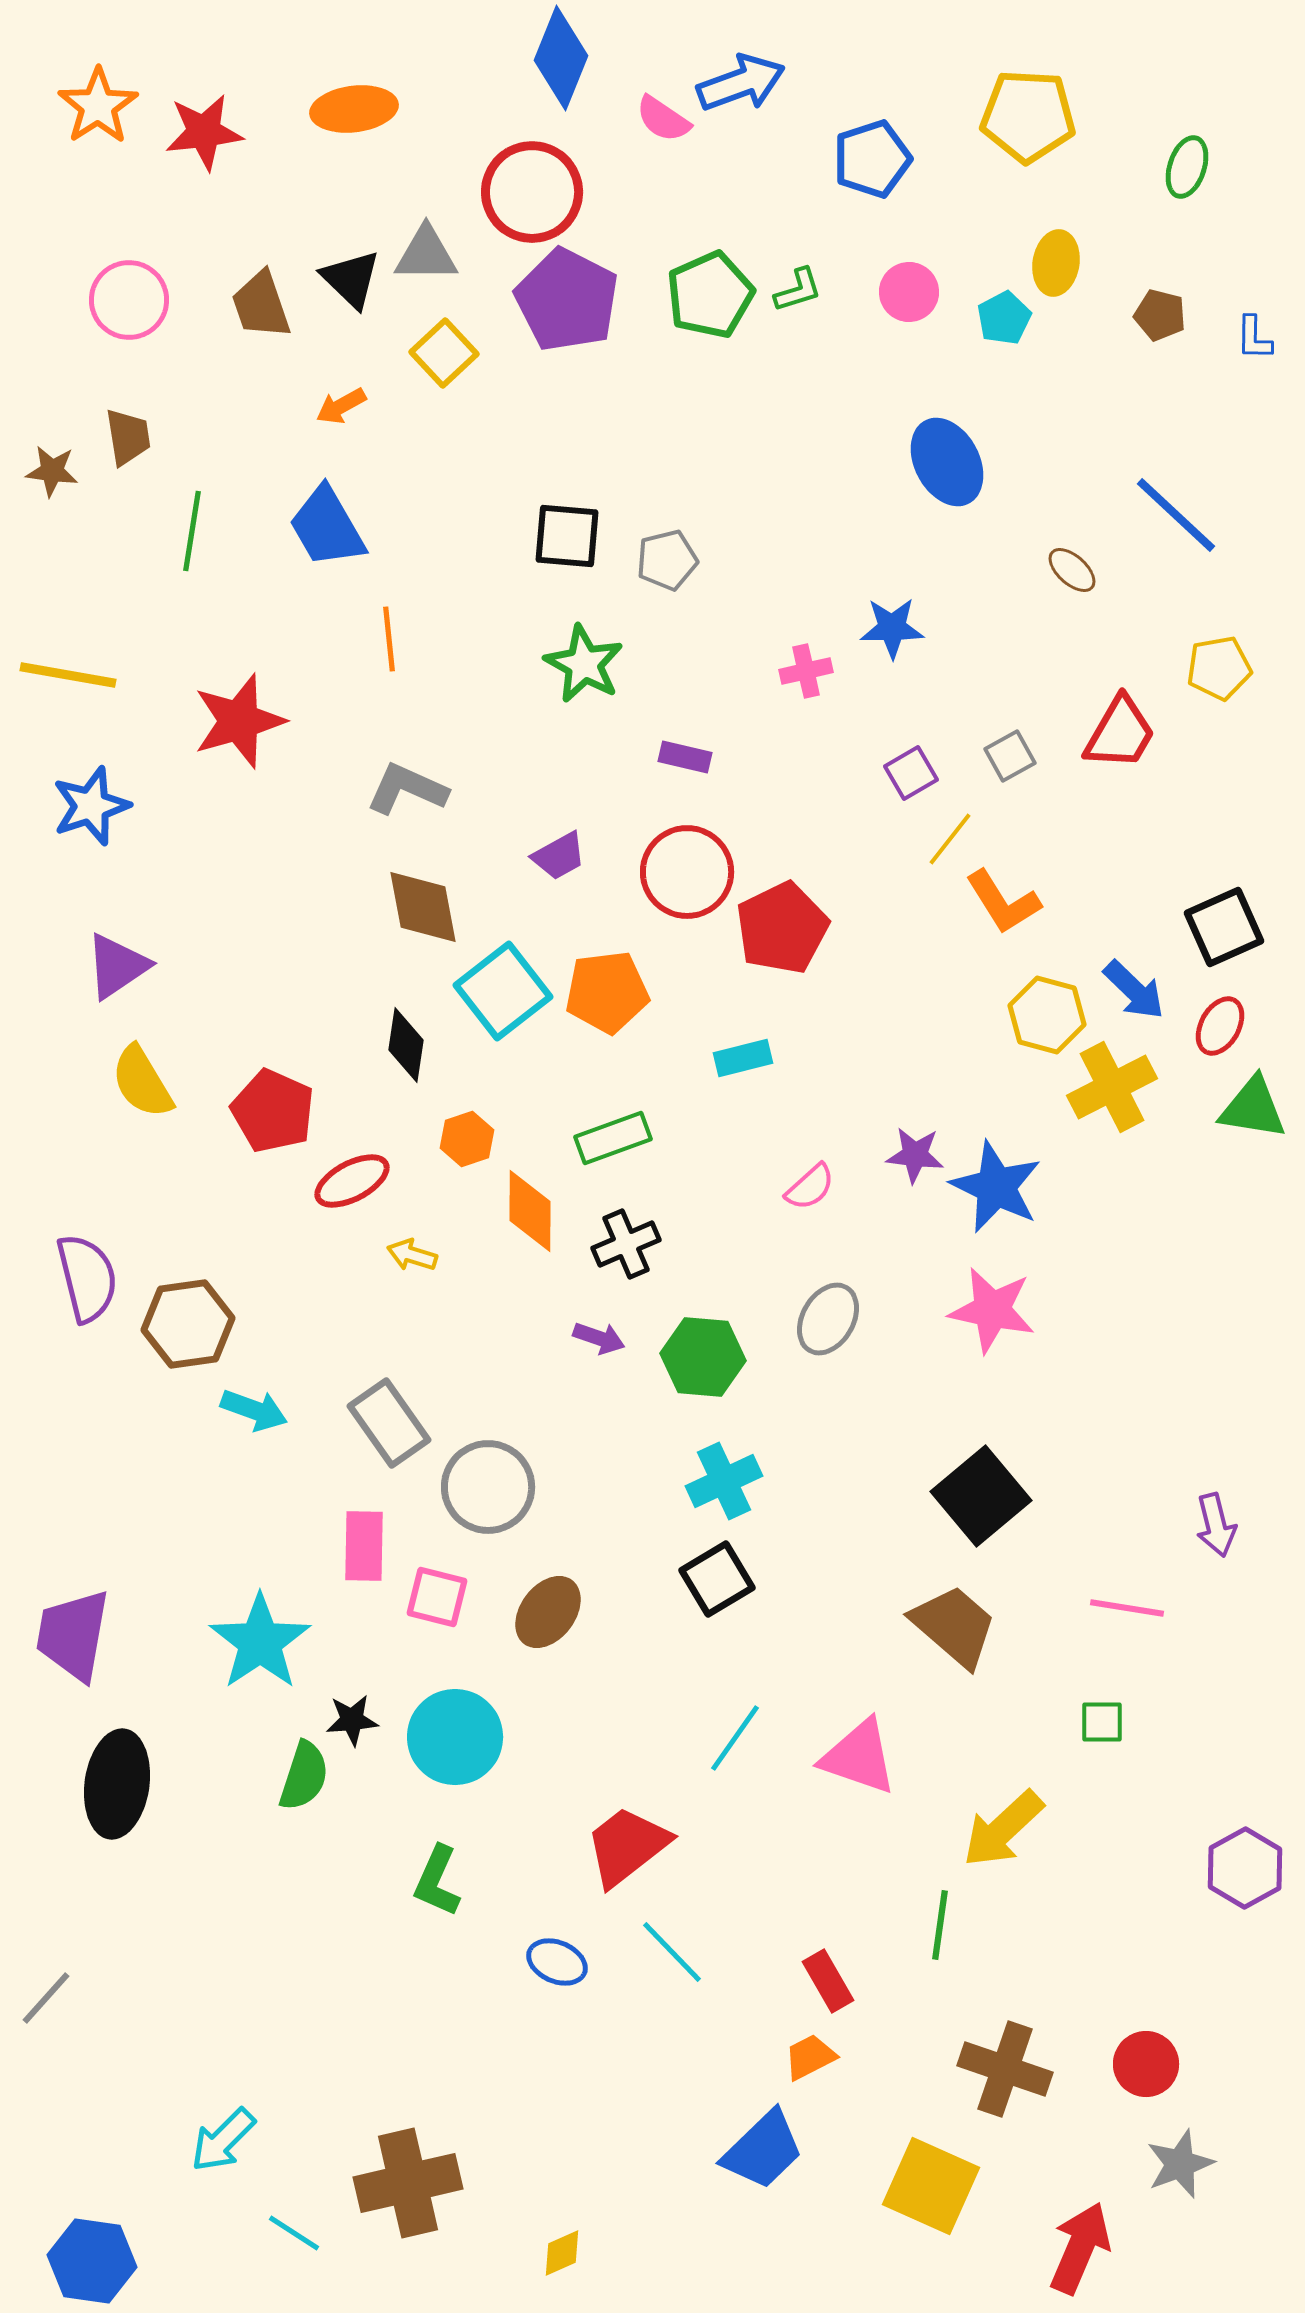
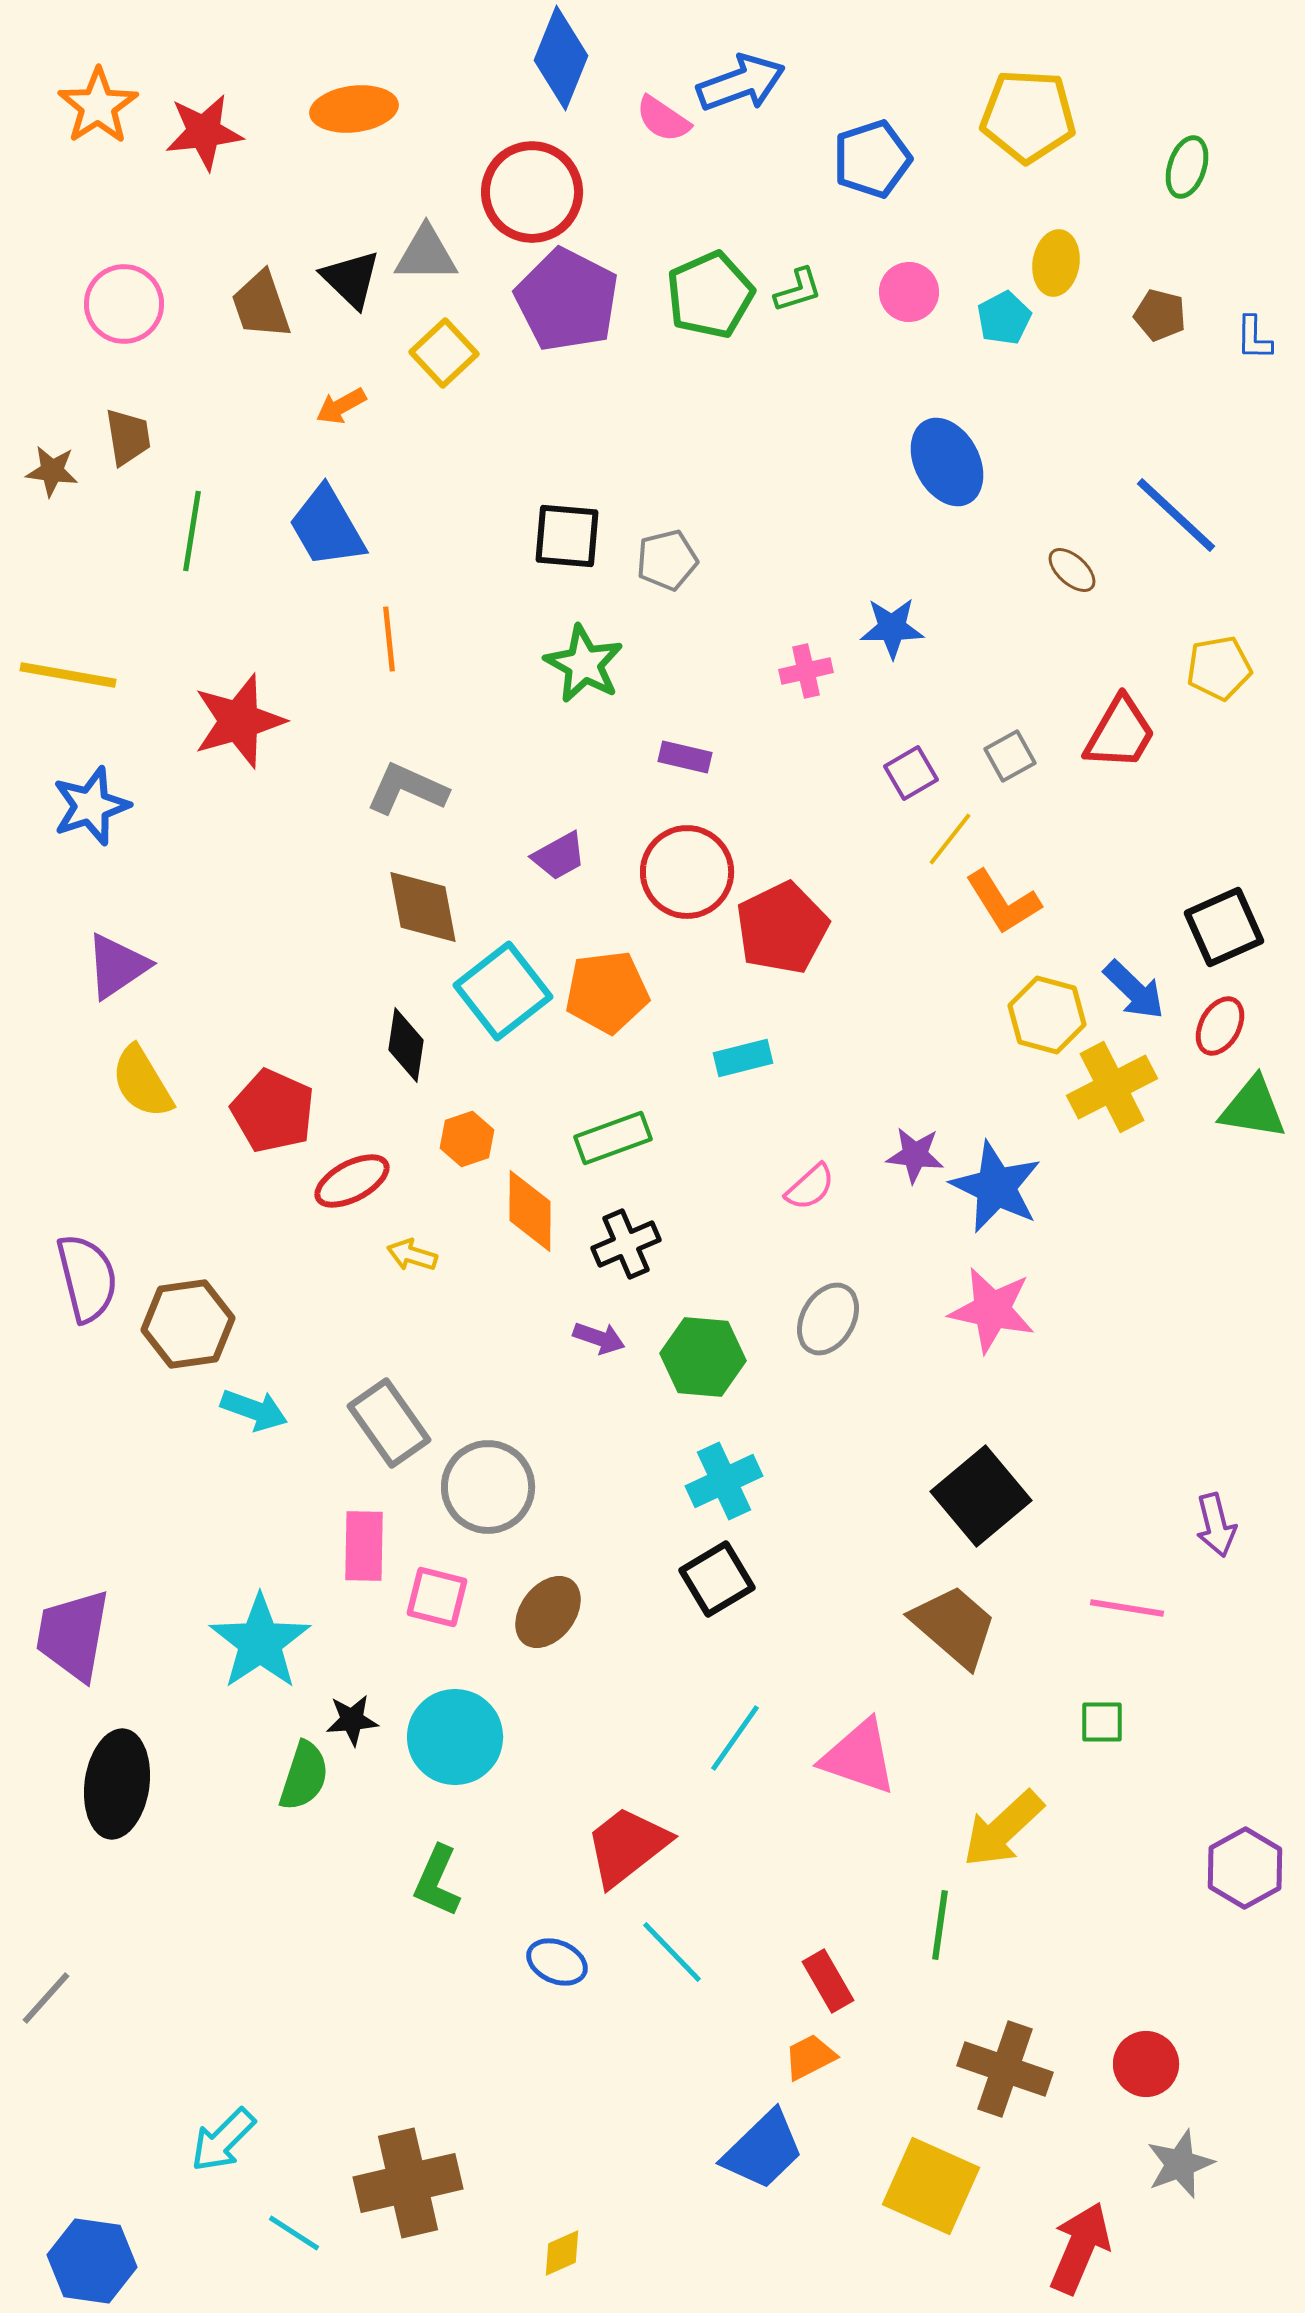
pink circle at (129, 300): moved 5 px left, 4 px down
